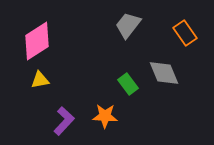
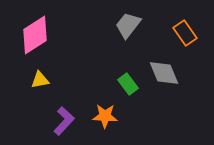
pink diamond: moved 2 px left, 6 px up
